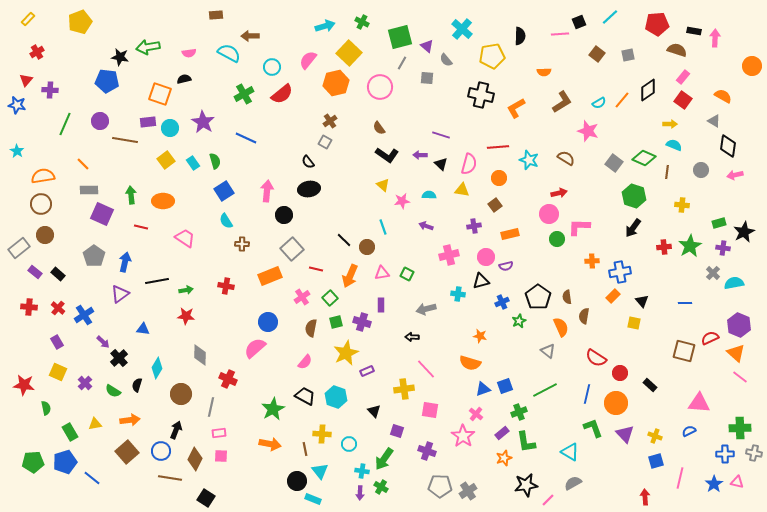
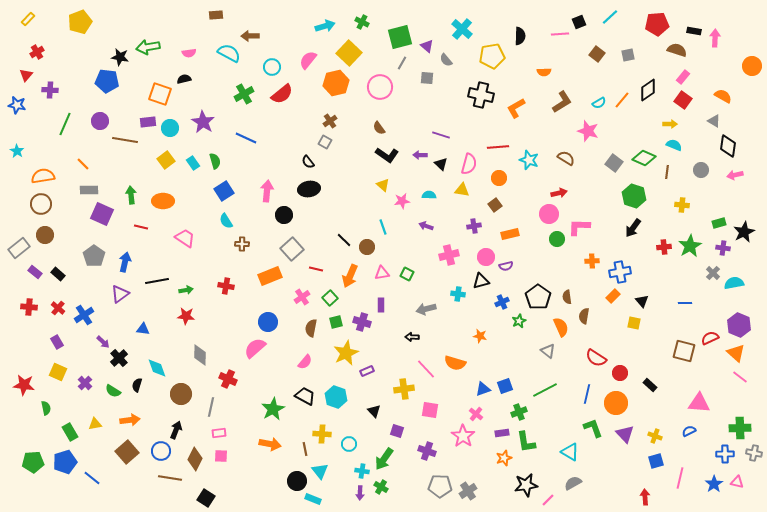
red triangle at (26, 80): moved 5 px up
orange semicircle at (470, 363): moved 15 px left
cyan diamond at (157, 368): rotated 50 degrees counterclockwise
purple rectangle at (502, 433): rotated 32 degrees clockwise
